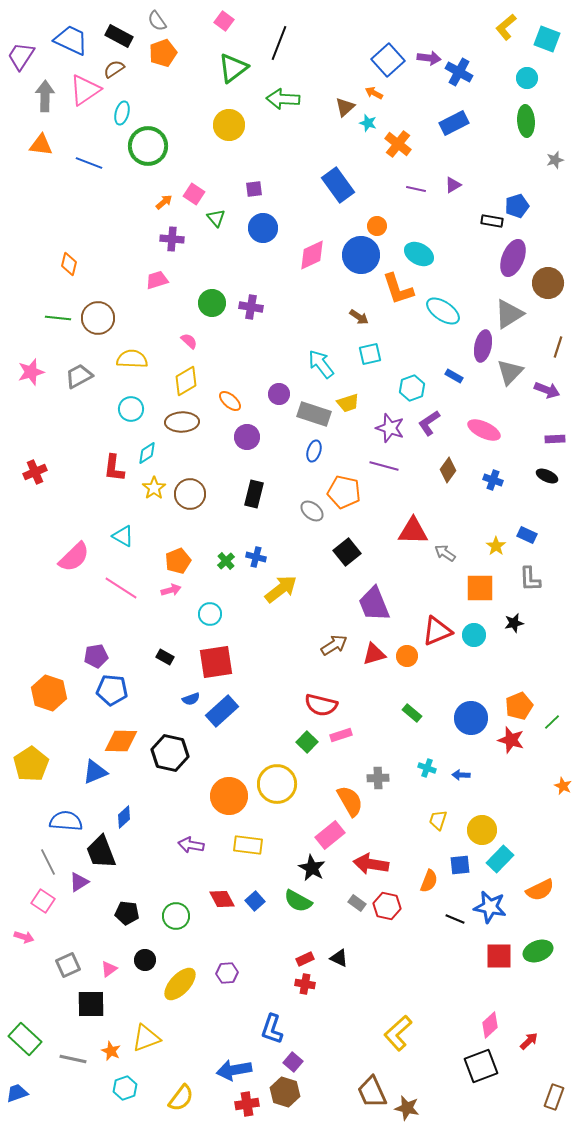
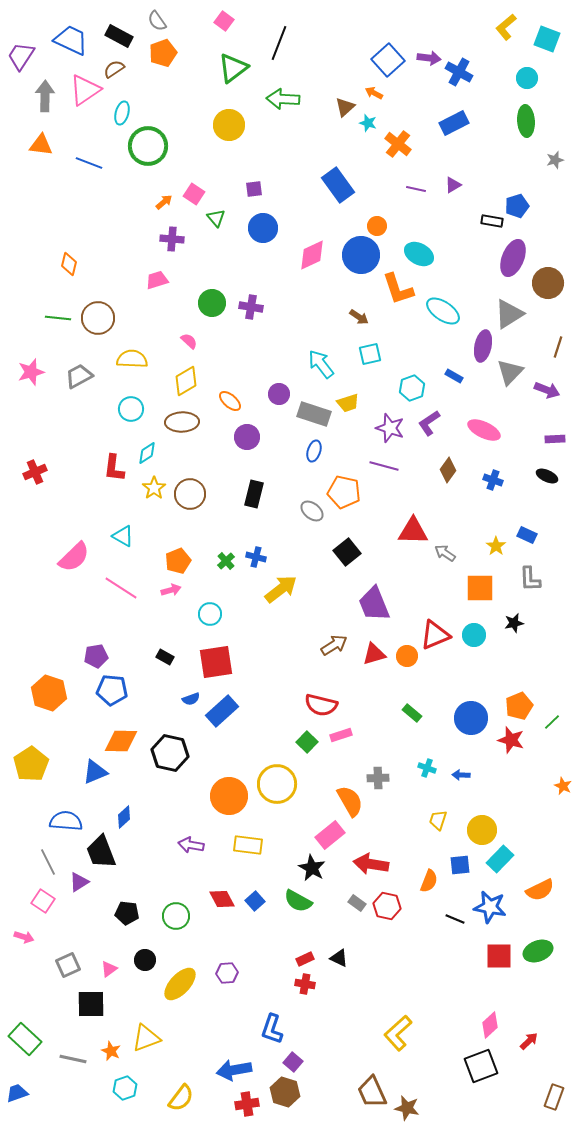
red triangle at (437, 631): moved 2 px left, 4 px down
